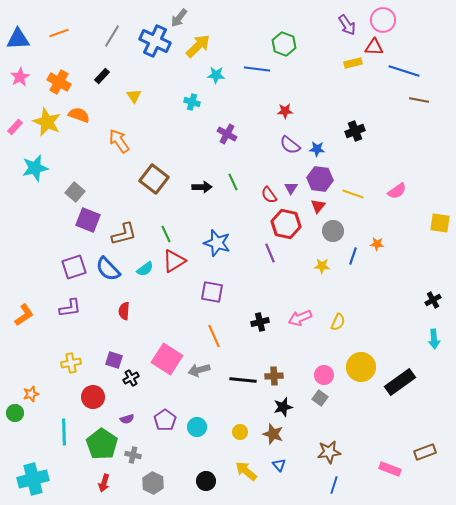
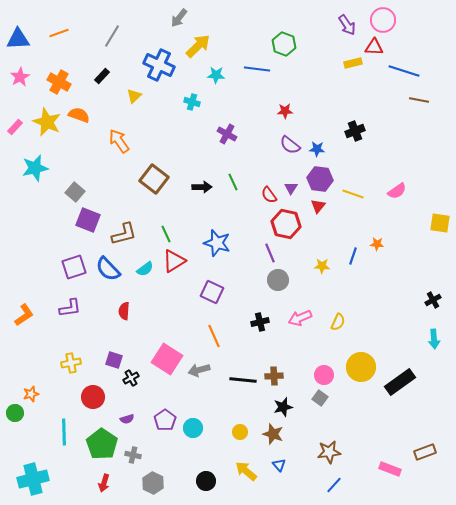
blue cross at (155, 41): moved 4 px right, 24 px down
yellow triangle at (134, 96): rotated 21 degrees clockwise
gray circle at (333, 231): moved 55 px left, 49 px down
purple square at (212, 292): rotated 15 degrees clockwise
cyan circle at (197, 427): moved 4 px left, 1 px down
blue line at (334, 485): rotated 24 degrees clockwise
